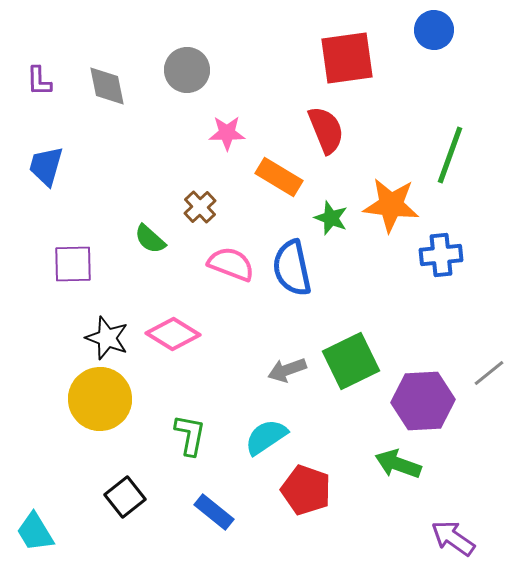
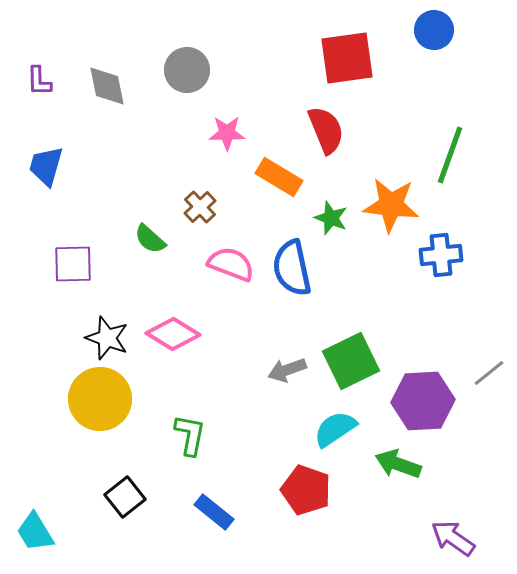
cyan semicircle: moved 69 px right, 8 px up
